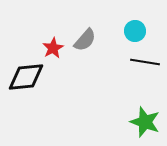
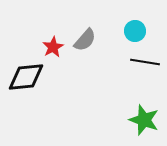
red star: moved 1 px up
green star: moved 1 px left, 2 px up
